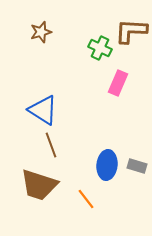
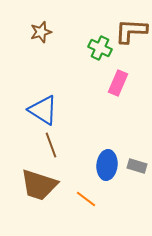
orange line: rotated 15 degrees counterclockwise
